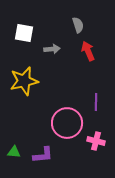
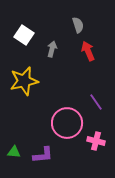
white square: moved 2 px down; rotated 24 degrees clockwise
gray arrow: rotated 70 degrees counterclockwise
purple line: rotated 36 degrees counterclockwise
